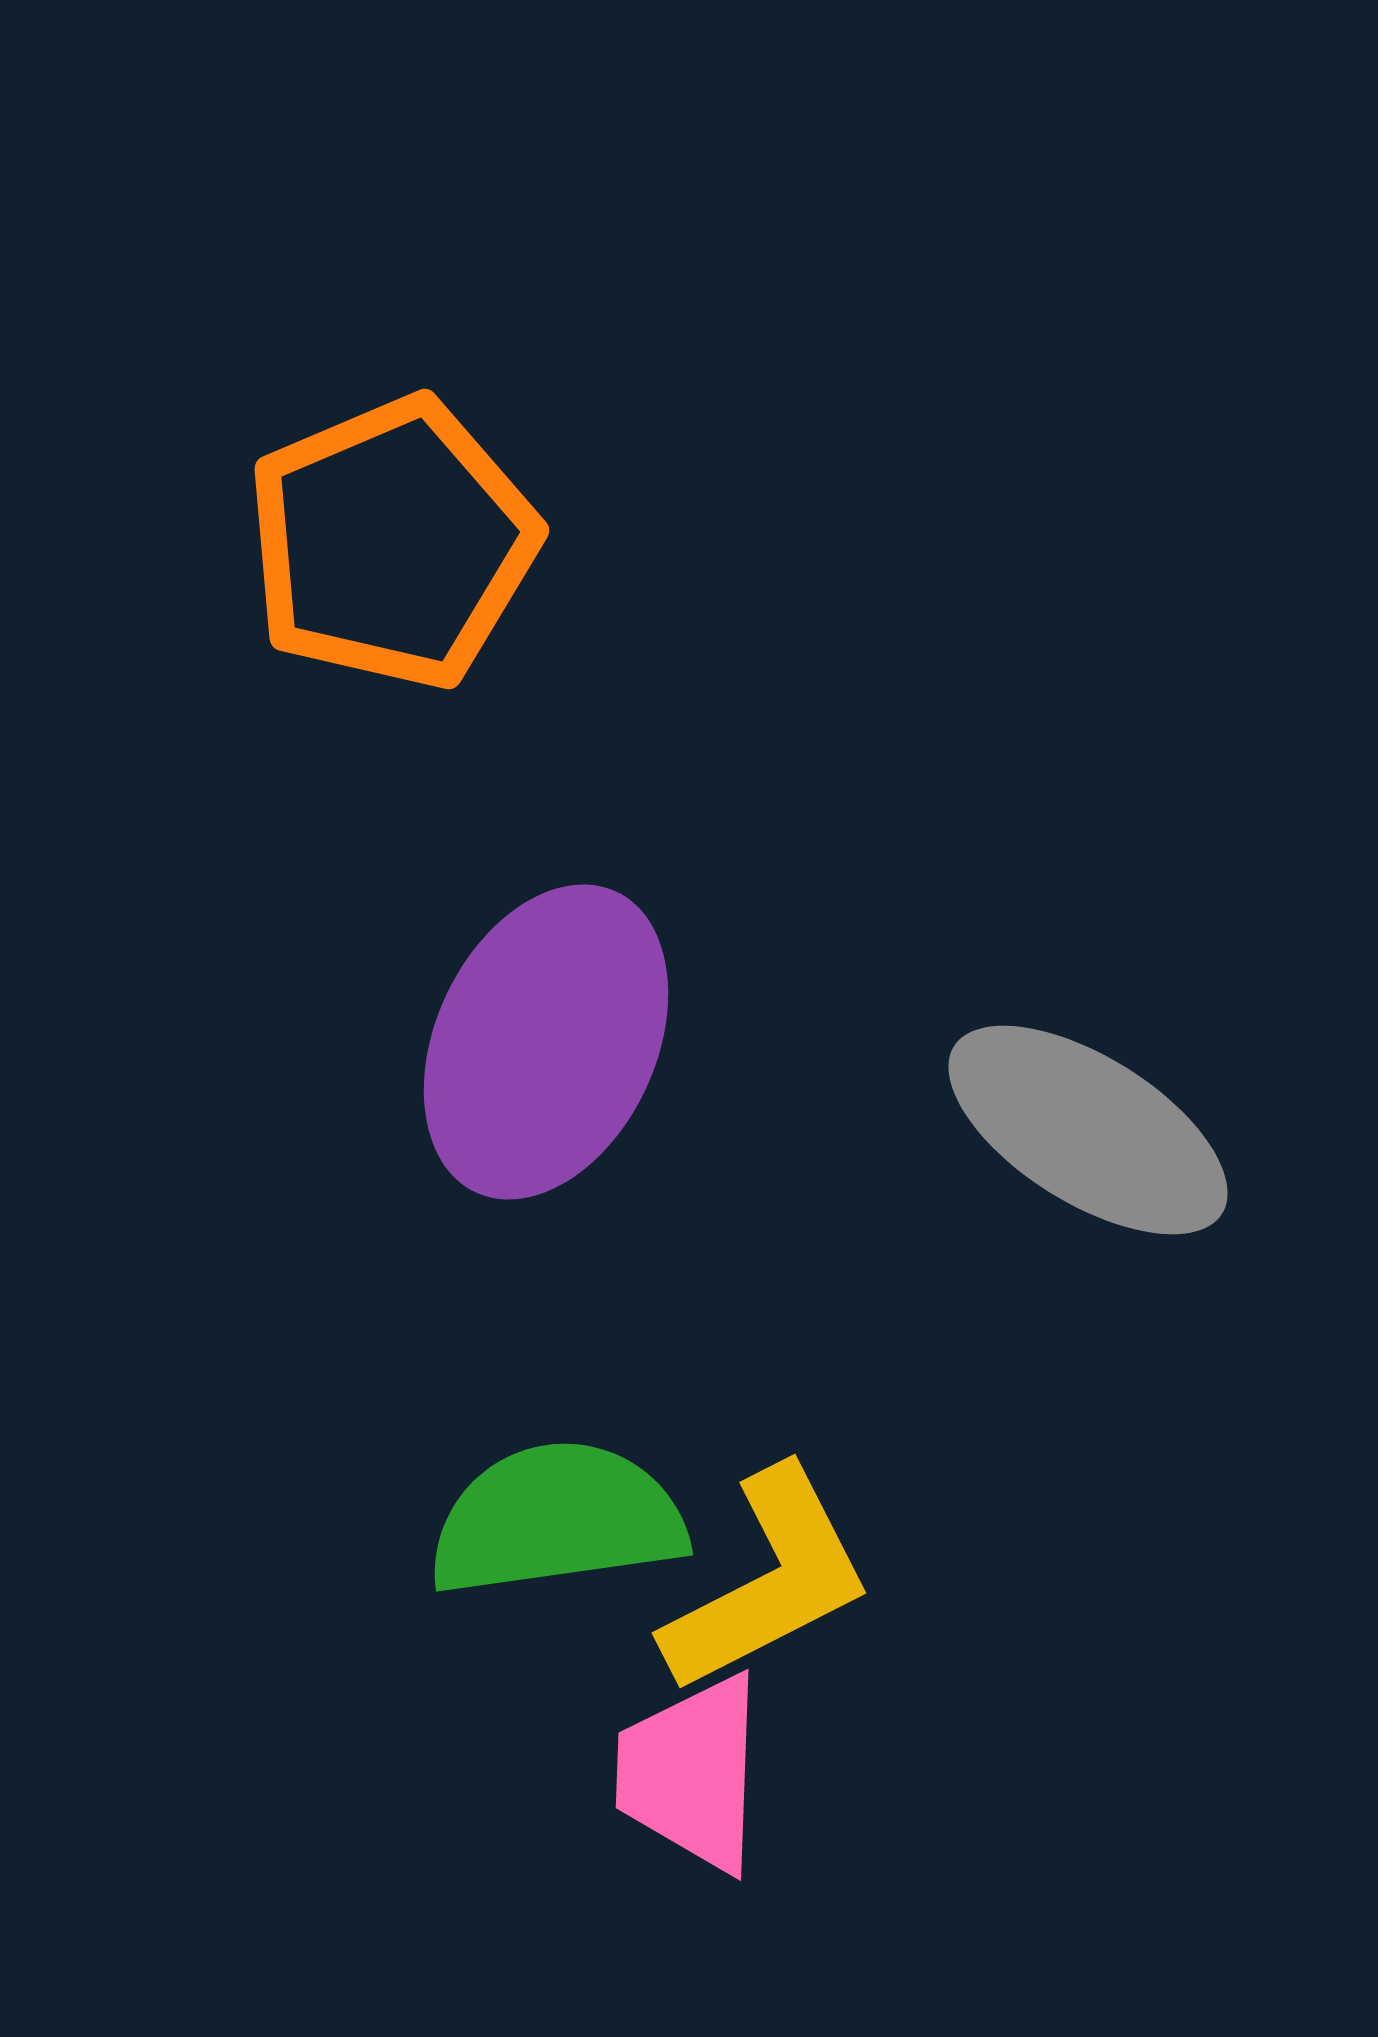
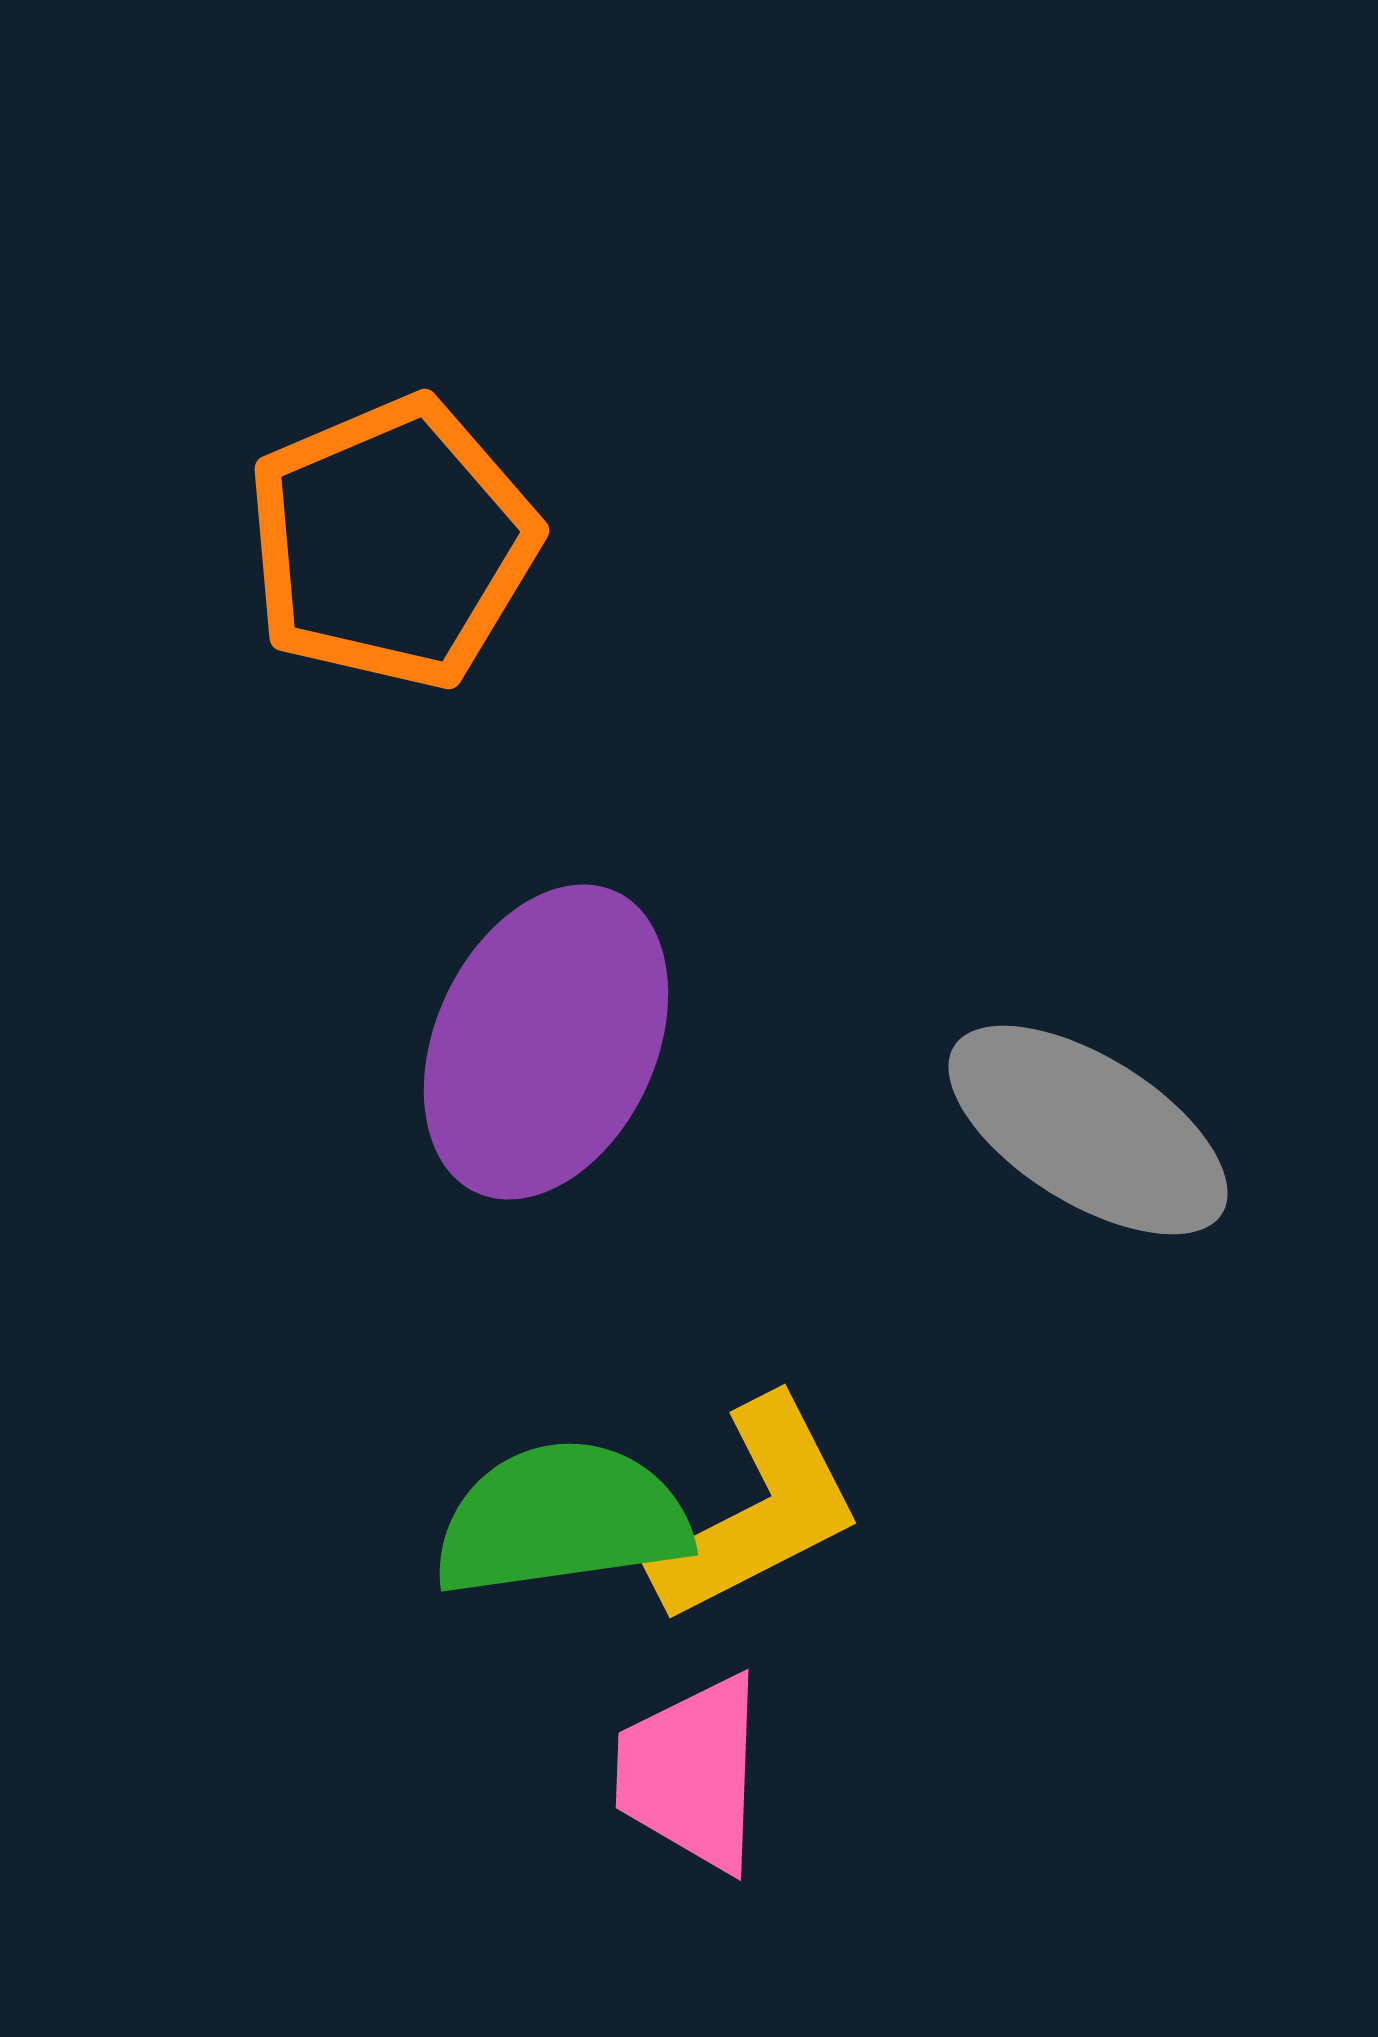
green semicircle: moved 5 px right
yellow L-shape: moved 10 px left, 70 px up
